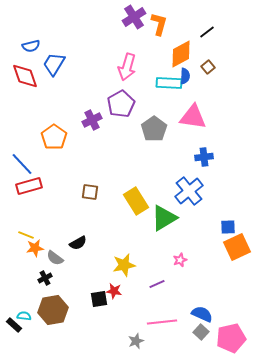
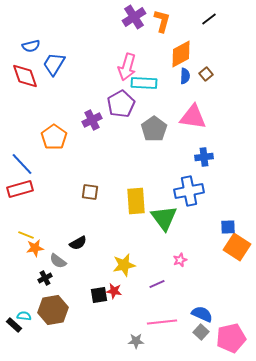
orange L-shape at (159, 24): moved 3 px right, 3 px up
black line at (207, 32): moved 2 px right, 13 px up
brown square at (208, 67): moved 2 px left, 7 px down
cyan rectangle at (169, 83): moved 25 px left
red rectangle at (29, 186): moved 9 px left, 3 px down
blue cross at (189, 191): rotated 28 degrees clockwise
yellow rectangle at (136, 201): rotated 28 degrees clockwise
green triangle at (164, 218): rotated 36 degrees counterclockwise
orange square at (237, 247): rotated 32 degrees counterclockwise
gray semicircle at (55, 258): moved 3 px right, 3 px down
black square at (99, 299): moved 4 px up
gray star at (136, 341): rotated 21 degrees clockwise
